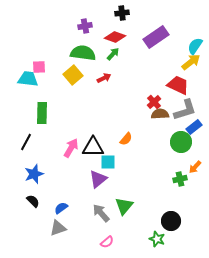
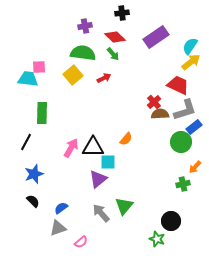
red diamond: rotated 25 degrees clockwise
cyan semicircle: moved 5 px left
green arrow: rotated 96 degrees clockwise
green cross: moved 3 px right, 5 px down
pink semicircle: moved 26 px left
